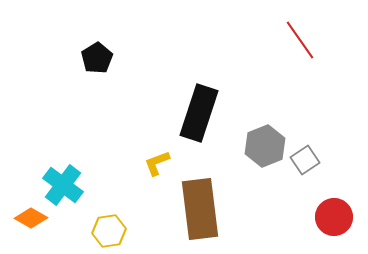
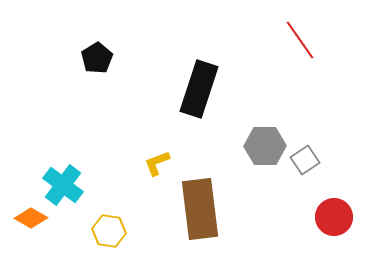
black rectangle: moved 24 px up
gray hexagon: rotated 21 degrees clockwise
yellow hexagon: rotated 16 degrees clockwise
